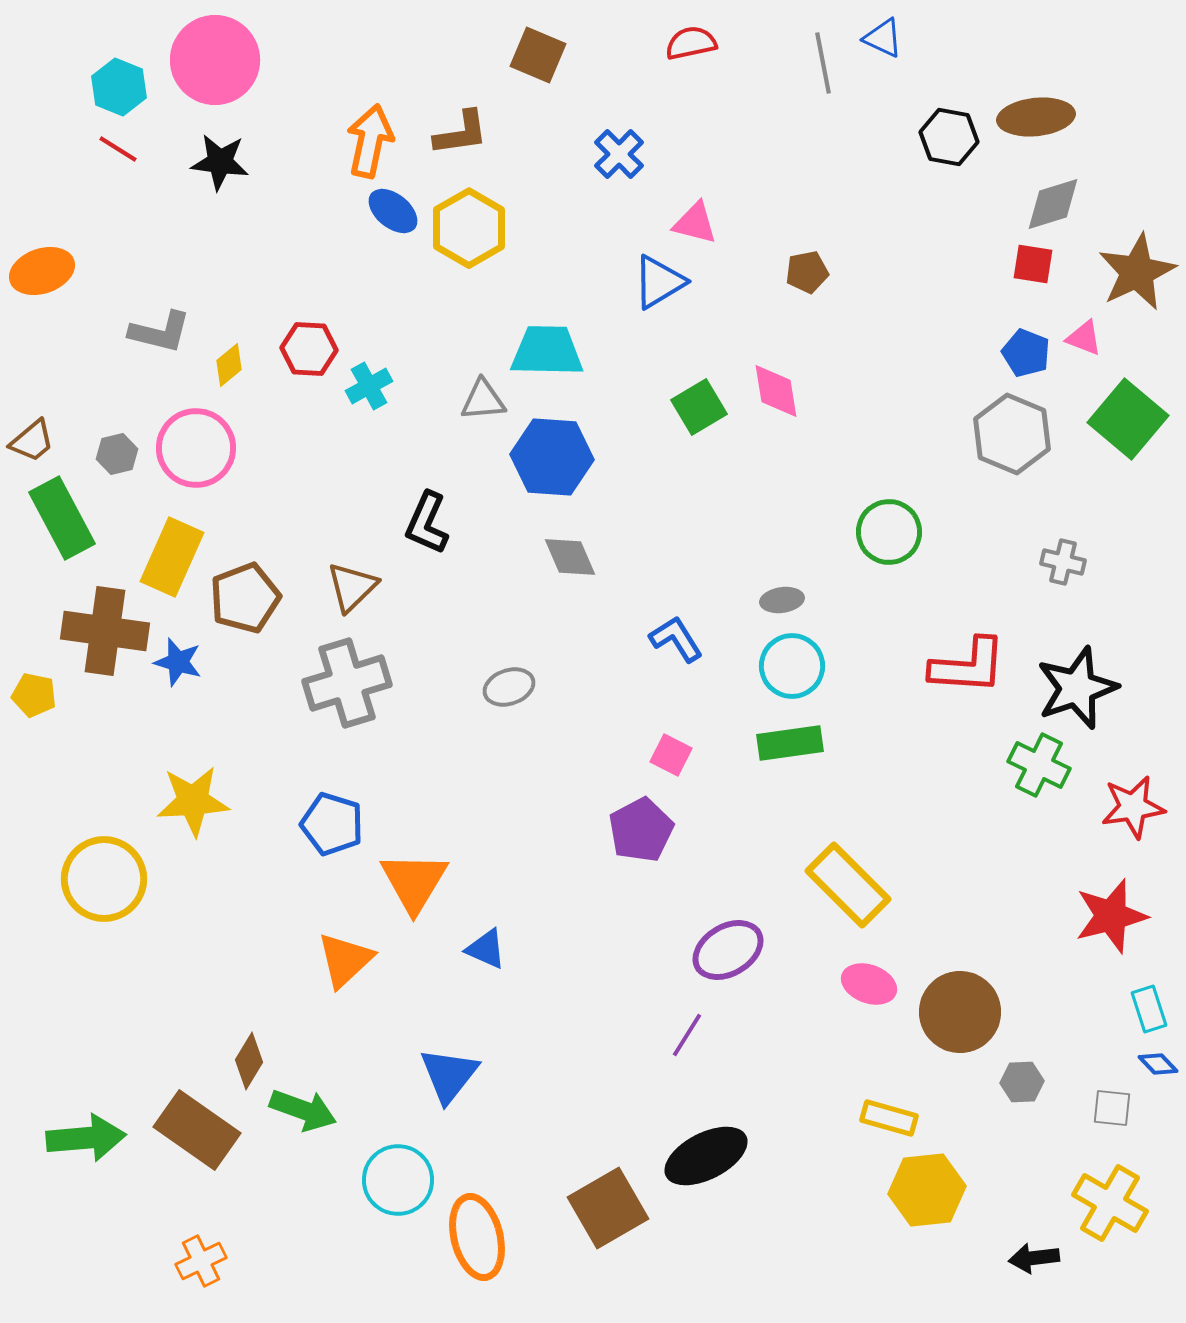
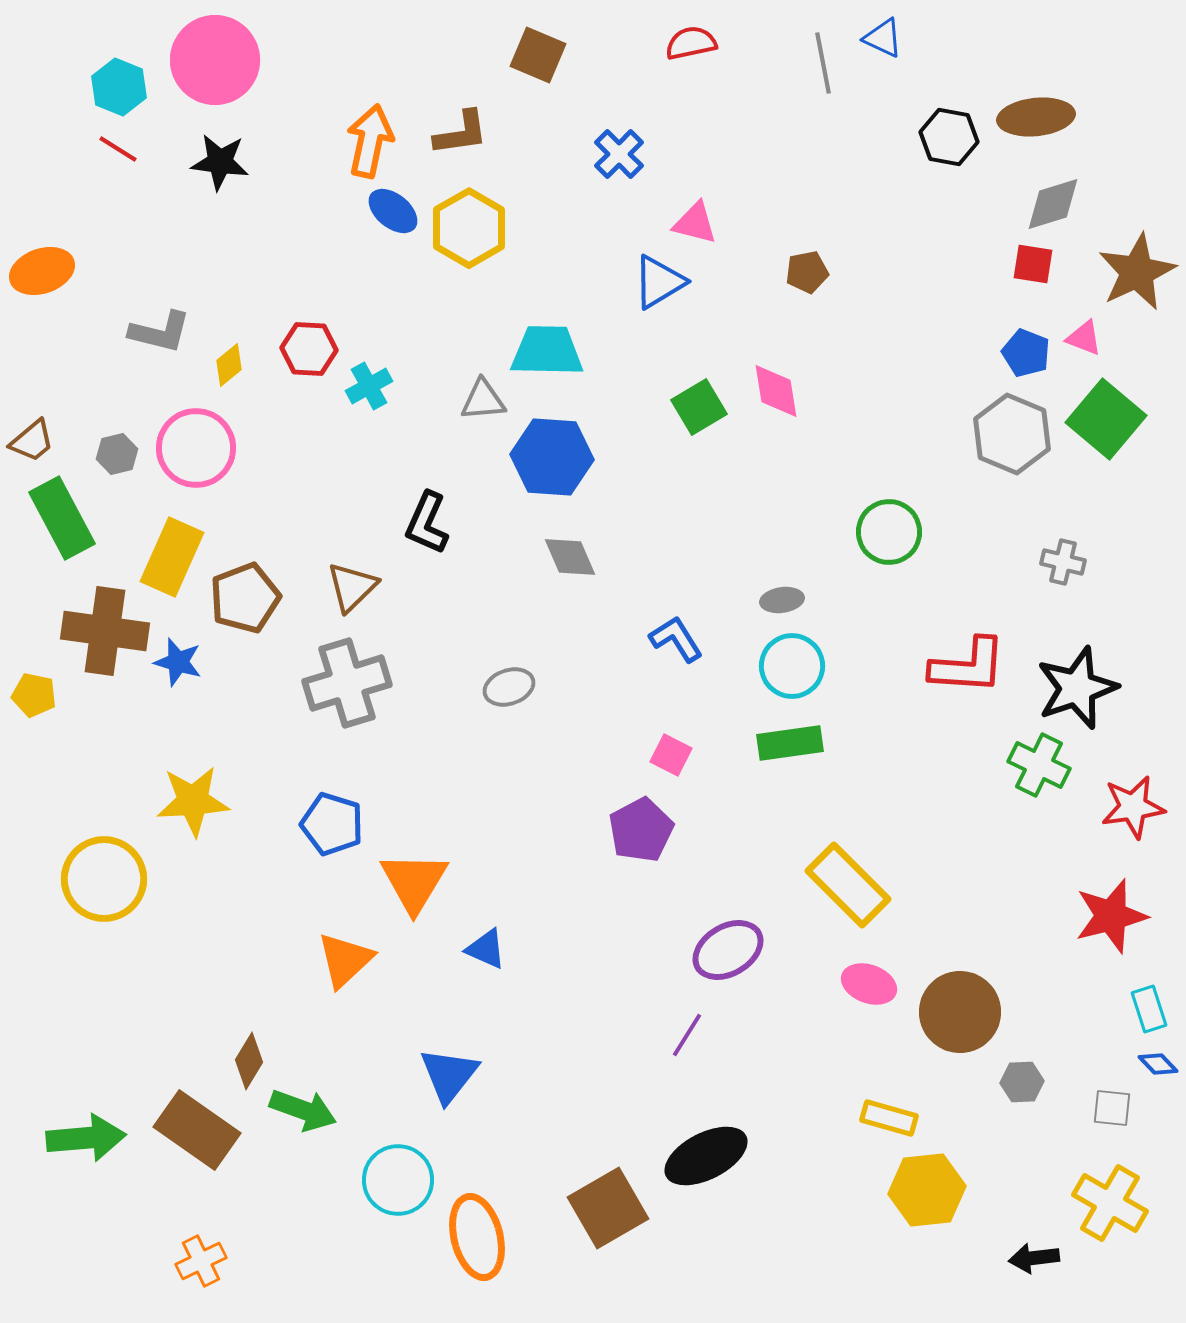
green square at (1128, 419): moved 22 px left
